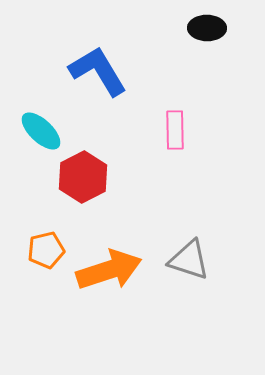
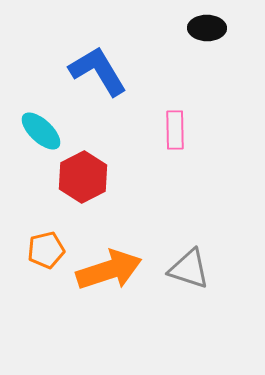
gray triangle: moved 9 px down
